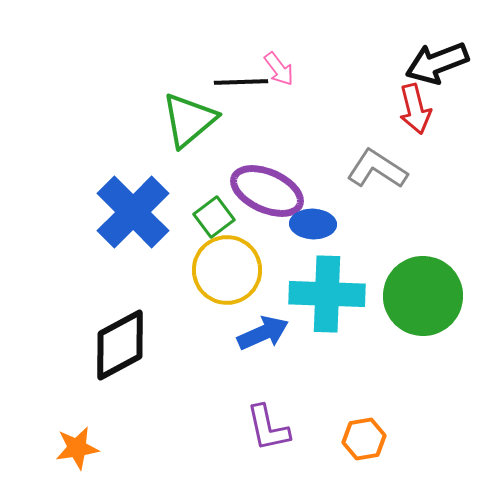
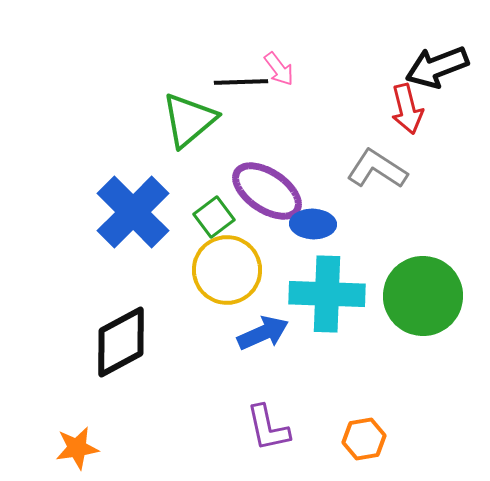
black arrow: moved 4 px down
red arrow: moved 8 px left
purple ellipse: rotated 10 degrees clockwise
black diamond: moved 1 px right, 3 px up
